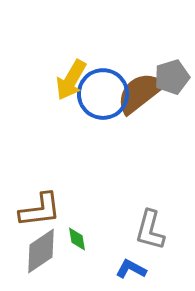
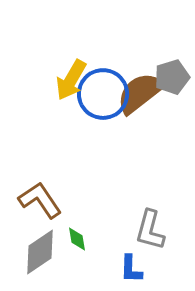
brown L-shape: moved 10 px up; rotated 117 degrees counterclockwise
gray diamond: moved 1 px left, 1 px down
blue L-shape: rotated 116 degrees counterclockwise
